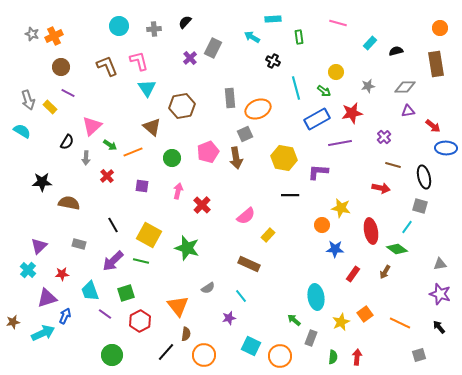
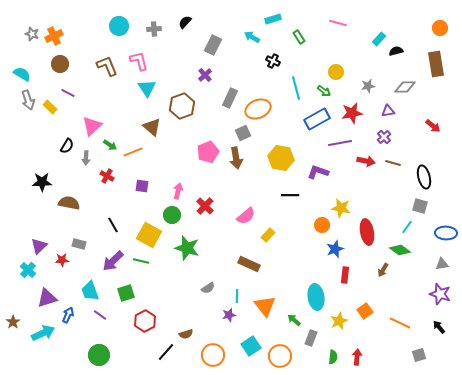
cyan rectangle at (273, 19): rotated 14 degrees counterclockwise
green rectangle at (299, 37): rotated 24 degrees counterclockwise
cyan rectangle at (370, 43): moved 9 px right, 4 px up
gray rectangle at (213, 48): moved 3 px up
purple cross at (190, 58): moved 15 px right, 17 px down
brown circle at (61, 67): moved 1 px left, 3 px up
gray rectangle at (230, 98): rotated 30 degrees clockwise
brown hexagon at (182, 106): rotated 10 degrees counterclockwise
purple triangle at (408, 111): moved 20 px left
cyan semicircle at (22, 131): moved 57 px up
gray square at (245, 134): moved 2 px left, 1 px up
black semicircle at (67, 142): moved 4 px down
blue ellipse at (446, 148): moved 85 px down
green circle at (172, 158): moved 57 px down
yellow hexagon at (284, 158): moved 3 px left
brown line at (393, 165): moved 2 px up
purple L-shape at (318, 172): rotated 15 degrees clockwise
red cross at (107, 176): rotated 16 degrees counterclockwise
red arrow at (381, 188): moved 15 px left, 27 px up
red cross at (202, 205): moved 3 px right, 1 px down
red ellipse at (371, 231): moved 4 px left, 1 px down
blue star at (335, 249): rotated 24 degrees counterclockwise
green diamond at (397, 249): moved 3 px right, 1 px down
gray triangle at (440, 264): moved 2 px right
brown arrow at (385, 272): moved 2 px left, 2 px up
red star at (62, 274): moved 14 px up
red rectangle at (353, 274): moved 8 px left, 1 px down; rotated 28 degrees counterclockwise
cyan line at (241, 296): moved 4 px left; rotated 40 degrees clockwise
orange triangle at (178, 306): moved 87 px right
purple line at (105, 314): moved 5 px left, 1 px down
orange square at (365, 314): moved 3 px up
blue arrow at (65, 316): moved 3 px right, 1 px up
purple star at (229, 318): moved 3 px up
red hexagon at (140, 321): moved 5 px right
brown star at (13, 322): rotated 24 degrees counterclockwise
yellow star at (341, 322): moved 2 px left, 1 px up
brown semicircle at (186, 334): rotated 64 degrees clockwise
cyan square at (251, 346): rotated 30 degrees clockwise
green circle at (112, 355): moved 13 px left
orange circle at (204, 355): moved 9 px right
